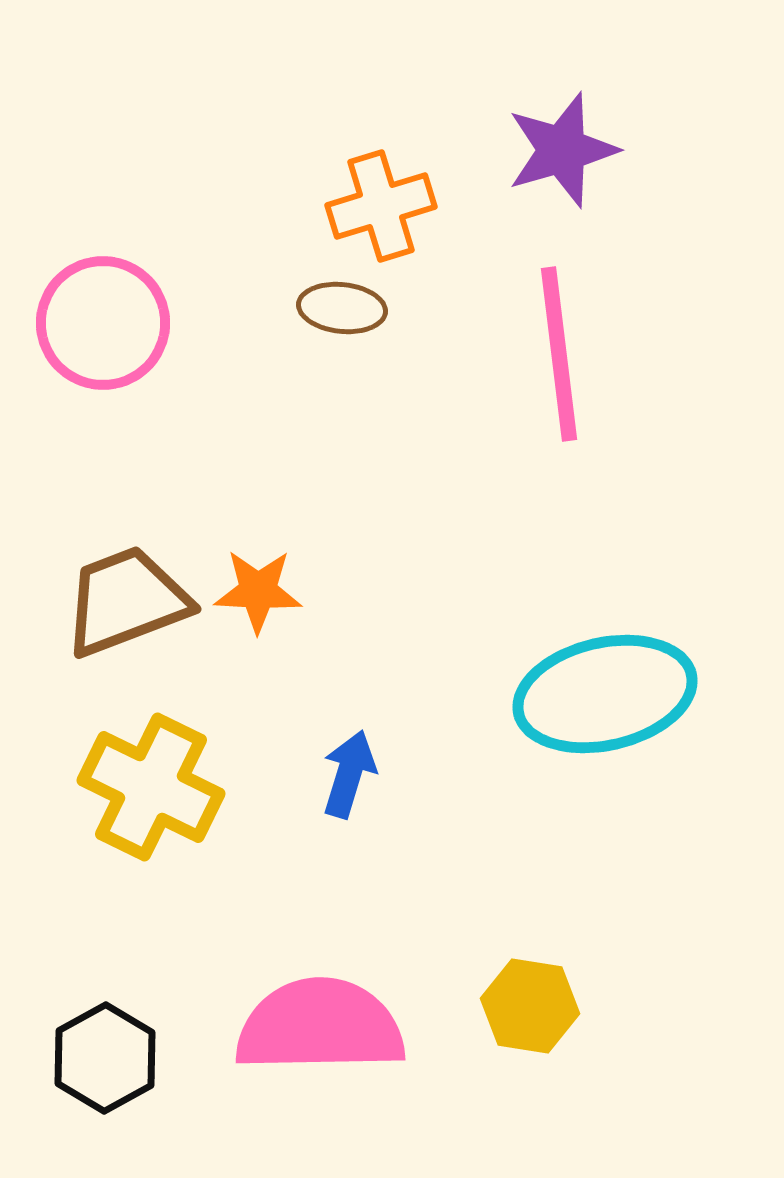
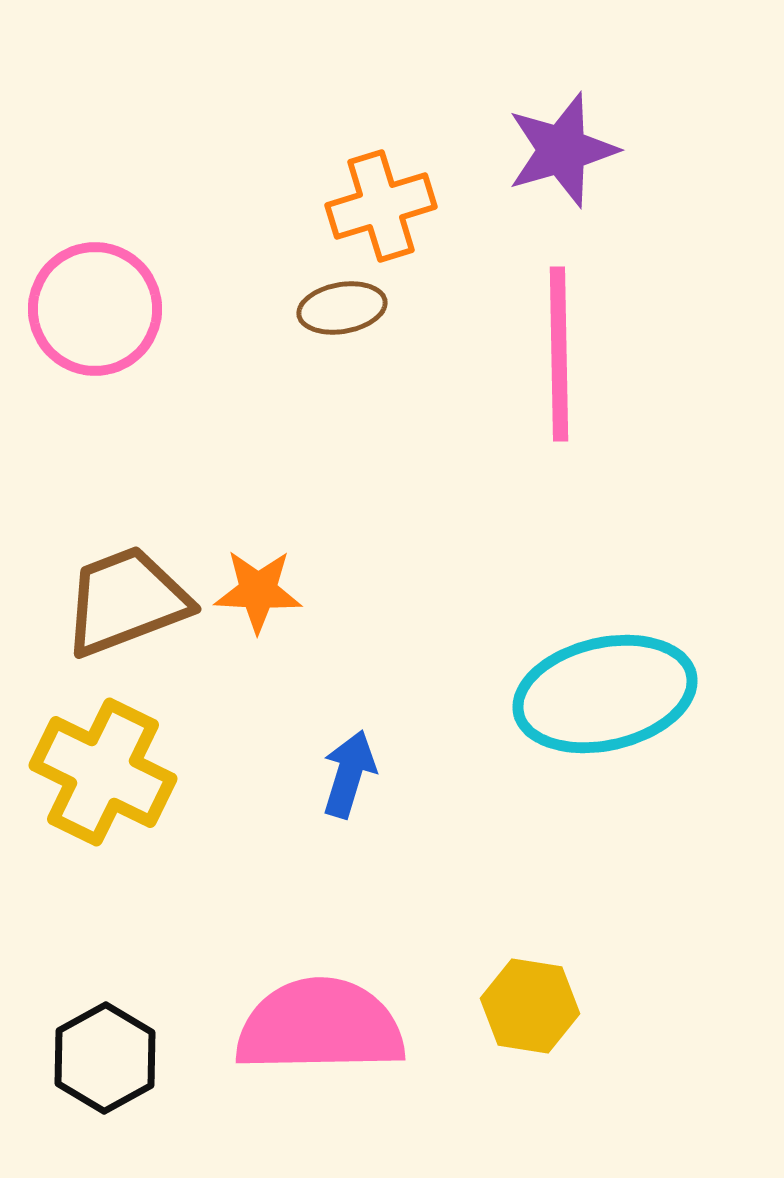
brown ellipse: rotated 16 degrees counterclockwise
pink circle: moved 8 px left, 14 px up
pink line: rotated 6 degrees clockwise
yellow cross: moved 48 px left, 15 px up
